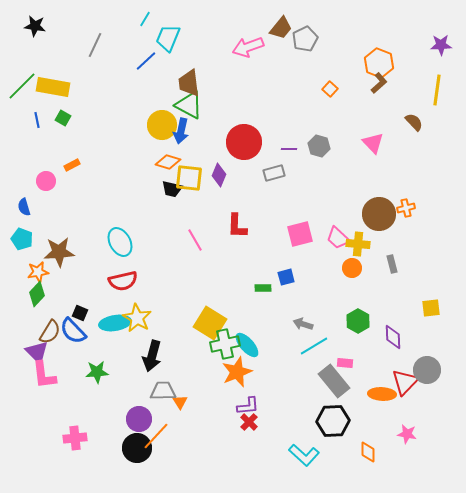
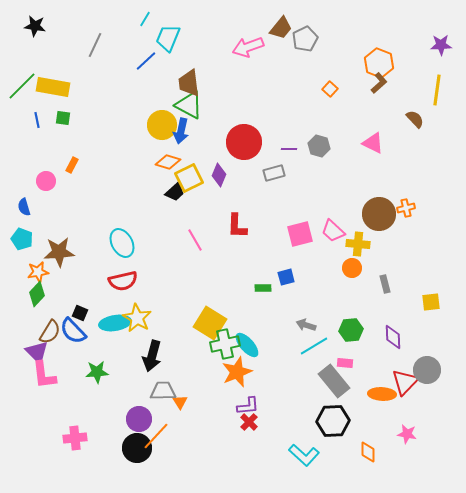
green square at (63, 118): rotated 21 degrees counterclockwise
brown semicircle at (414, 122): moved 1 px right, 3 px up
pink triangle at (373, 143): rotated 20 degrees counterclockwise
orange rectangle at (72, 165): rotated 35 degrees counterclockwise
yellow square at (189, 178): rotated 32 degrees counterclockwise
black trapezoid at (172, 189): moved 3 px right, 3 px down; rotated 55 degrees counterclockwise
pink trapezoid at (338, 238): moved 5 px left, 7 px up
cyan ellipse at (120, 242): moved 2 px right, 1 px down
gray rectangle at (392, 264): moved 7 px left, 20 px down
yellow square at (431, 308): moved 6 px up
green hexagon at (358, 321): moved 7 px left, 9 px down; rotated 25 degrees clockwise
gray arrow at (303, 324): moved 3 px right, 1 px down
